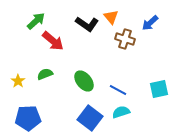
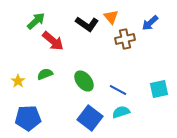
brown cross: rotated 30 degrees counterclockwise
